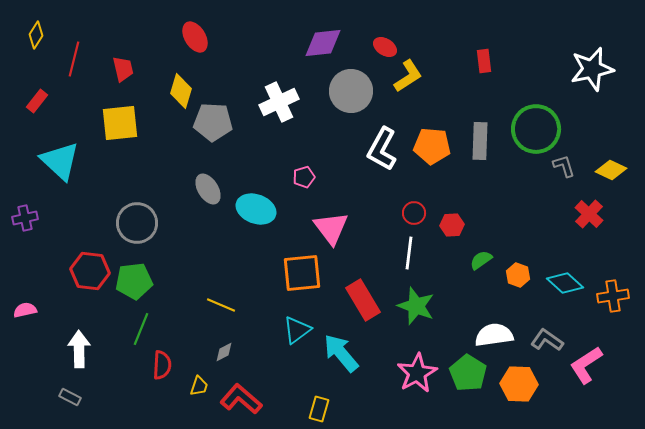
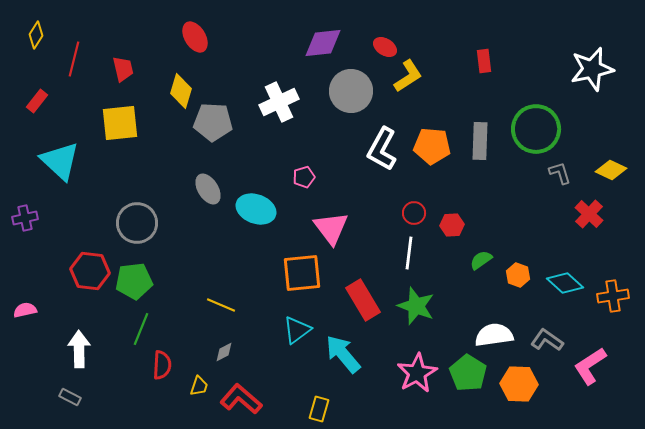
gray L-shape at (564, 166): moved 4 px left, 7 px down
cyan arrow at (341, 353): moved 2 px right, 1 px down
pink L-shape at (586, 365): moved 4 px right, 1 px down
